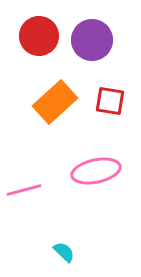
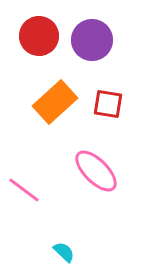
red square: moved 2 px left, 3 px down
pink ellipse: rotated 57 degrees clockwise
pink line: rotated 52 degrees clockwise
